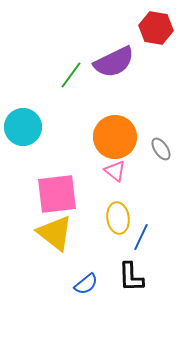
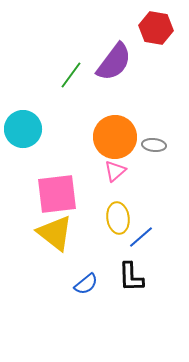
purple semicircle: rotated 27 degrees counterclockwise
cyan circle: moved 2 px down
gray ellipse: moved 7 px left, 4 px up; rotated 50 degrees counterclockwise
pink triangle: rotated 40 degrees clockwise
blue line: rotated 24 degrees clockwise
